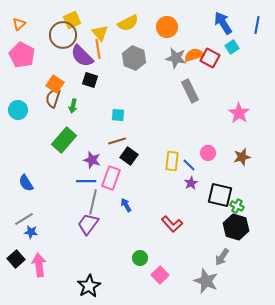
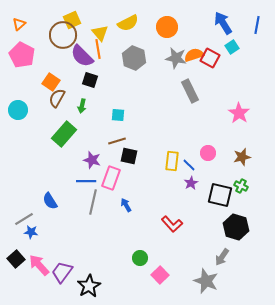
orange square at (55, 84): moved 4 px left, 2 px up
brown semicircle at (53, 98): moved 4 px right; rotated 12 degrees clockwise
green arrow at (73, 106): moved 9 px right
green rectangle at (64, 140): moved 6 px up
black square at (129, 156): rotated 24 degrees counterclockwise
blue semicircle at (26, 183): moved 24 px right, 18 px down
green cross at (237, 206): moved 4 px right, 20 px up
purple trapezoid at (88, 224): moved 26 px left, 48 px down
pink arrow at (39, 265): rotated 35 degrees counterclockwise
